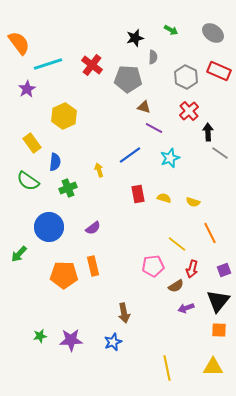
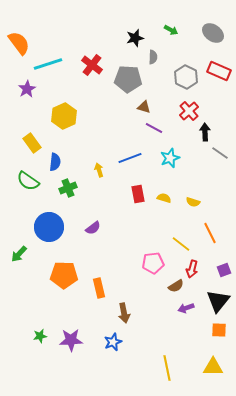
black arrow at (208, 132): moved 3 px left
blue line at (130, 155): moved 3 px down; rotated 15 degrees clockwise
yellow line at (177, 244): moved 4 px right
orange rectangle at (93, 266): moved 6 px right, 22 px down
pink pentagon at (153, 266): moved 3 px up
